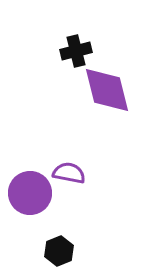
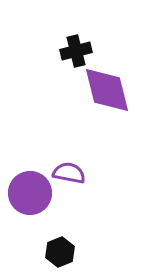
black hexagon: moved 1 px right, 1 px down
